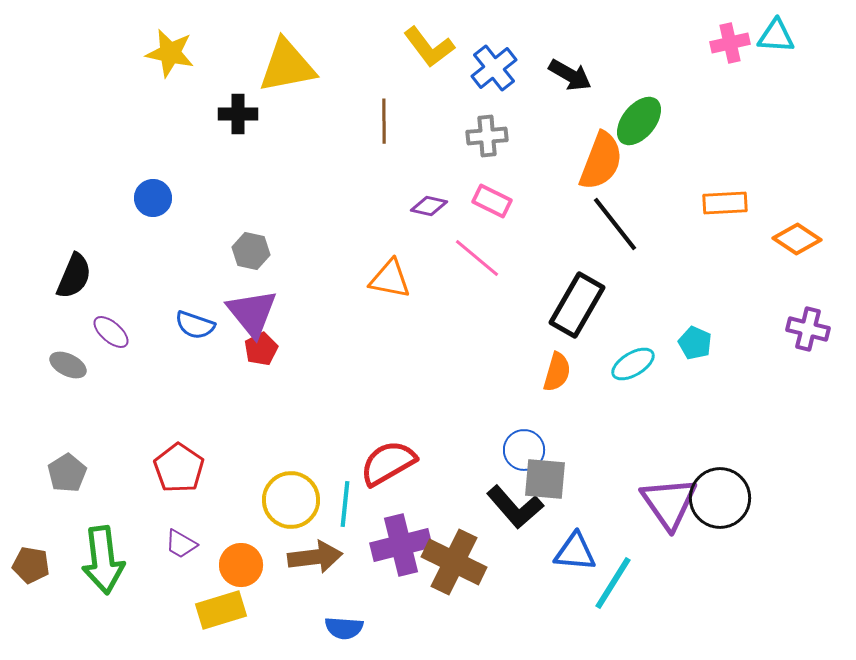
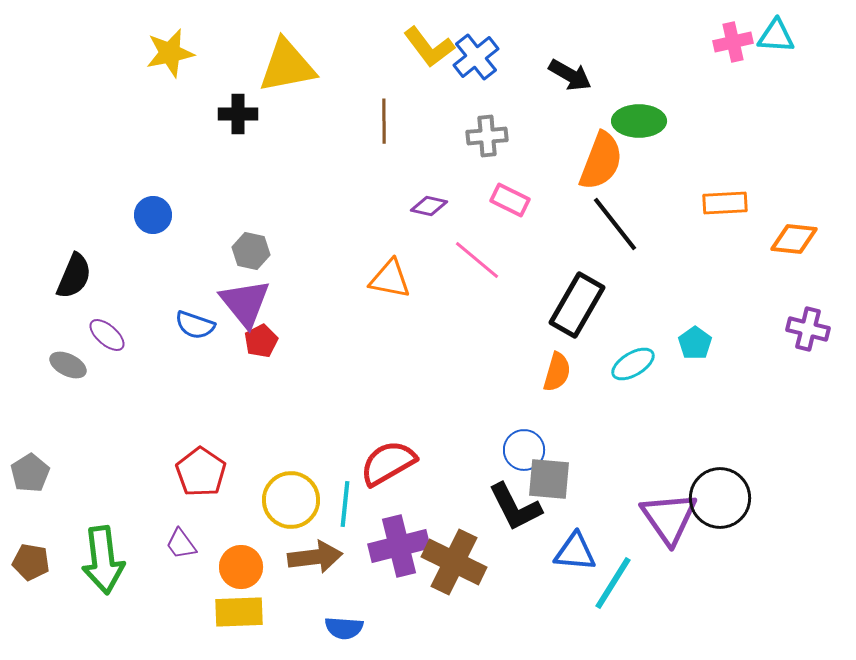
pink cross at (730, 43): moved 3 px right, 1 px up
yellow star at (170, 53): rotated 24 degrees counterclockwise
blue cross at (494, 68): moved 18 px left, 11 px up
green ellipse at (639, 121): rotated 51 degrees clockwise
blue circle at (153, 198): moved 17 px down
pink rectangle at (492, 201): moved 18 px right, 1 px up
orange diamond at (797, 239): moved 3 px left; rotated 27 degrees counterclockwise
pink line at (477, 258): moved 2 px down
purple triangle at (252, 313): moved 7 px left, 10 px up
purple ellipse at (111, 332): moved 4 px left, 3 px down
cyan pentagon at (695, 343): rotated 12 degrees clockwise
red pentagon at (261, 349): moved 8 px up
red pentagon at (179, 468): moved 22 px right, 4 px down
gray pentagon at (67, 473): moved 37 px left
gray square at (545, 479): moved 4 px right
purple triangle at (669, 503): moved 15 px down
black L-shape at (515, 507): rotated 14 degrees clockwise
purple trapezoid at (181, 544): rotated 24 degrees clockwise
purple cross at (401, 545): moved 2 px left, 1 px down
brown pentagon at (31, 565): moved 3 px up
orange circle at (241, 565): moved 2 px down
yellow rectangle at (221, 610): moved 18 px right, 2 px down; rotated 15 degrees clockwise
